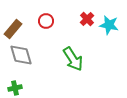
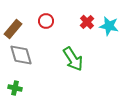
red cross: moved 3 px down
cyan star: moved 1 px down
green cross: rotated 24 degrees clockwise
